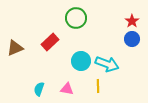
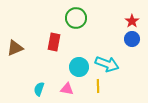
red rectangle: moved 4 px right; rotated 36 degrees counterclockwise
cyan circle: moved 2 px left, 6 px down
